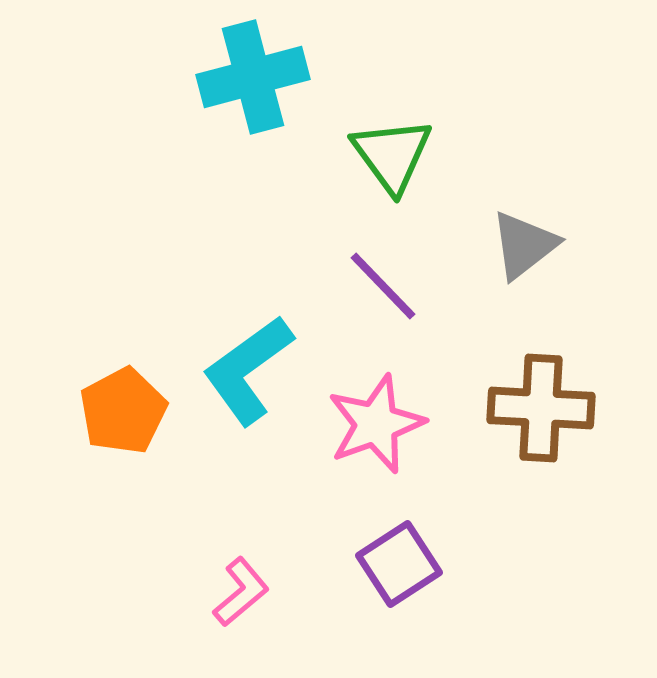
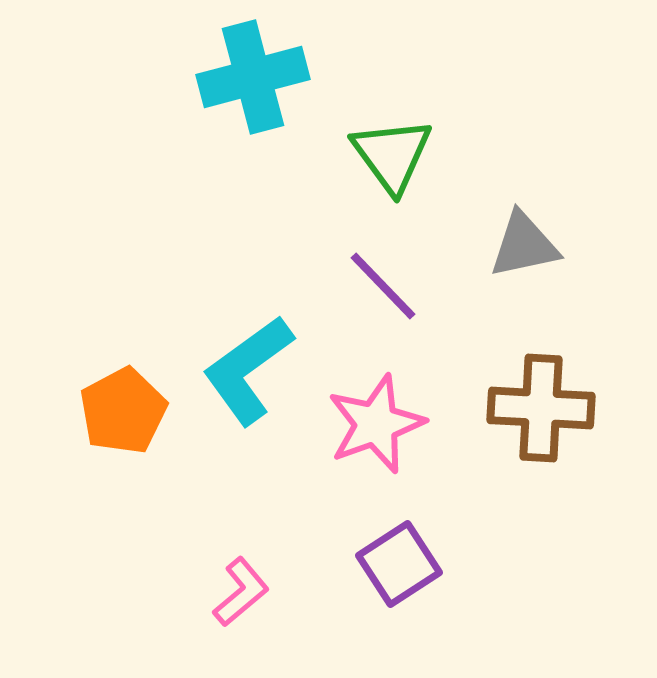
gray triangle: rotated 26 degrees clockwise
